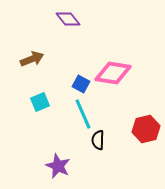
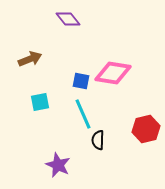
brown arrow: moved 2 px left
blue square: moved 3 px up; rotated 18 degrees counterclockwise
cyan square: rotated 12 degrees clockwise
purple star: moved 1 px up
